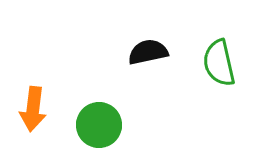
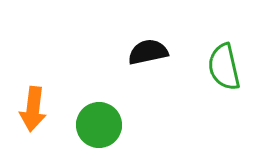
green semicircle: moved 5 px right, 4 px down
